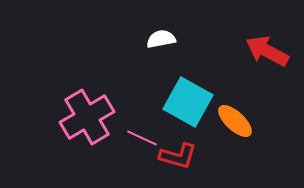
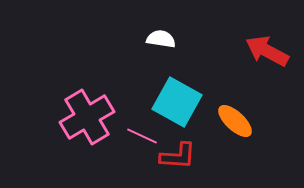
white semicircle: rotated 20 degrees clockwise
cyan square: moved 11 px left
pink line: moved 2 px up
red L-shape: rotated 12 degrees counterclockwise
